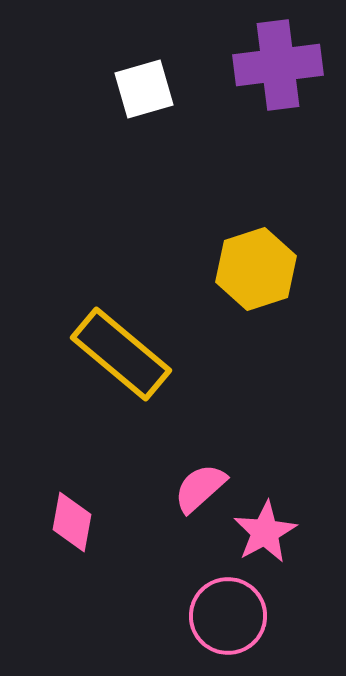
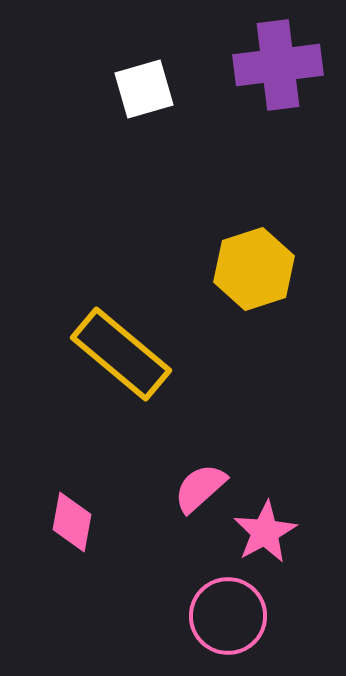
yellow hexagon: moved 2 px left
